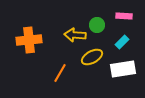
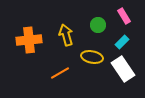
pink rectangle: rotated 56 degrees clockwise
green circle: moved 1 px right
yellow arrow: moved 9 px left; rotated 70 degrees clockwise
yellow ellipse: rotated 40 degrees clockwise
white rectangle: rotated 65 degrees clockwise
orange line: rotated 30 degrees clockwise
